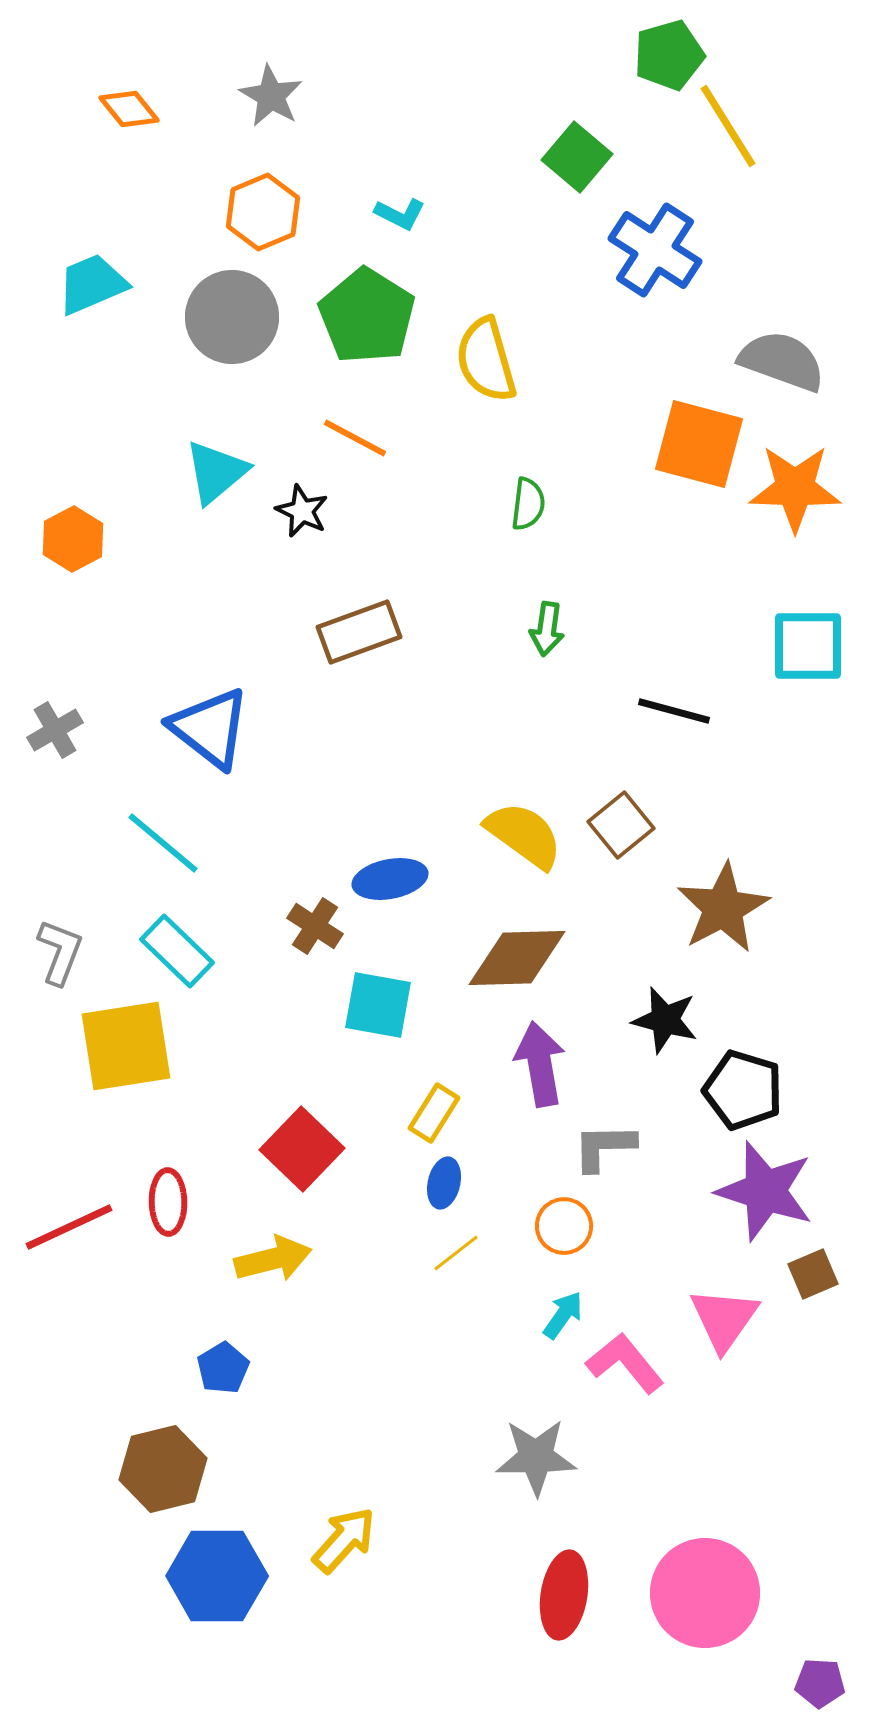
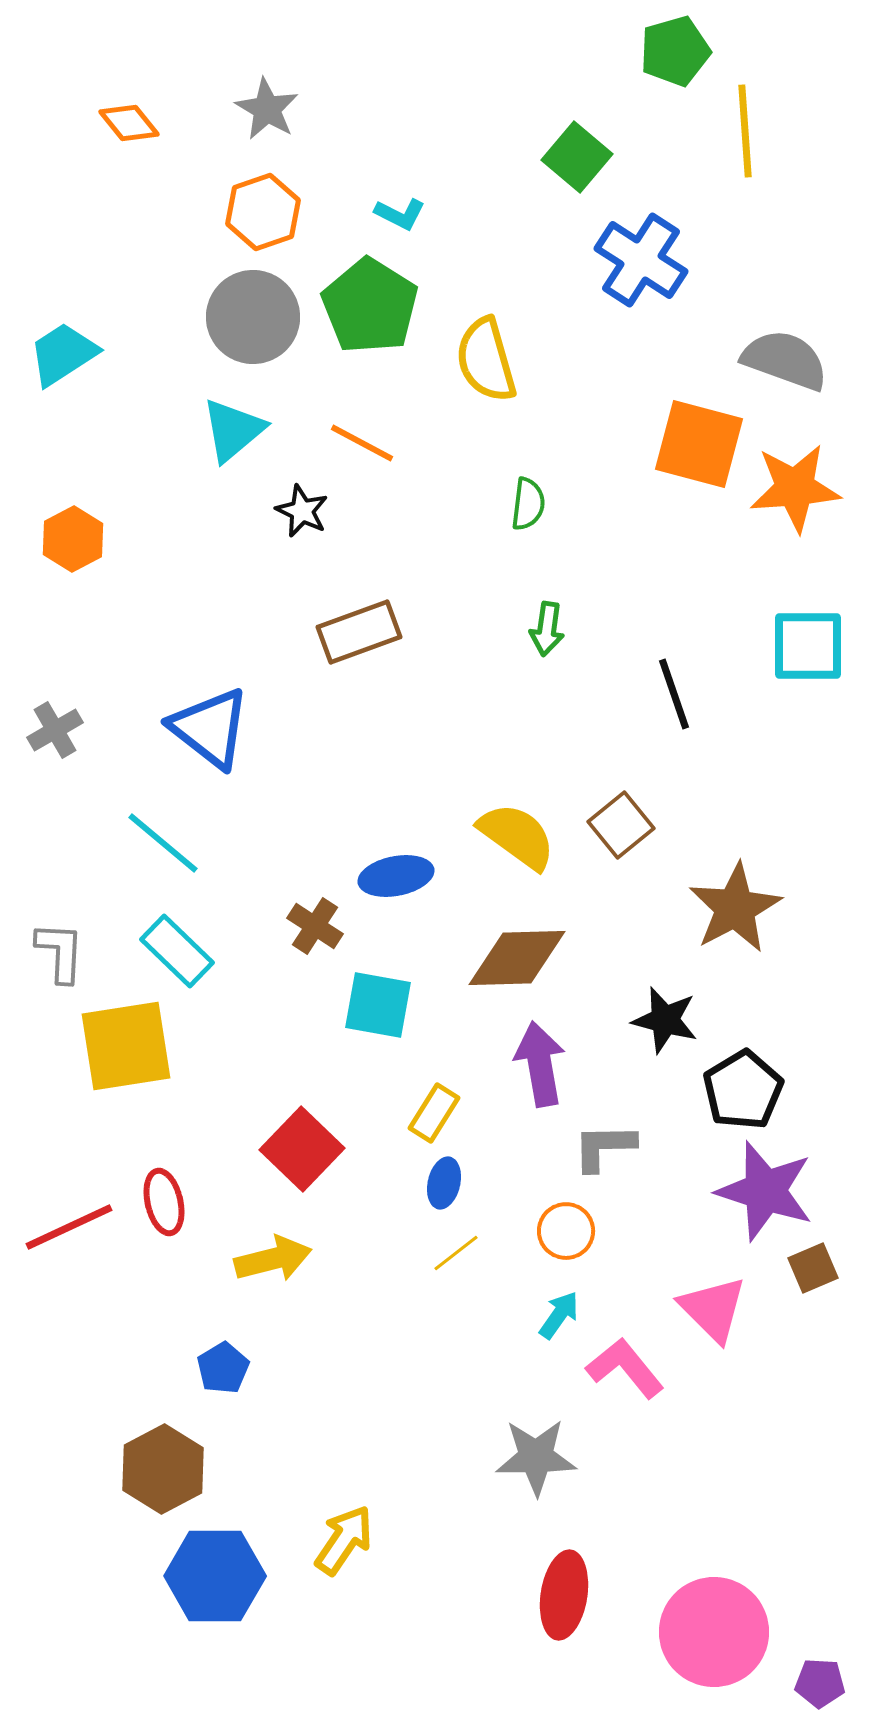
green pentagon at (669, 55): moved 6 px right, 4 px up
gray star at (271, 96): moved 4 px left, 13 px down
orange diamond at (129, 109): moved 14 px down
yellow line at (728, 126): moved 17 px right, 5 px down; rotated 28 degrees clockwise
orange hexagon at (263, 212): rotated 4 degrees clockwise
blue cross at (655, 250): moved 14 px left, 10 px down
cyan trapezoid at (92, 284): moved 29 px left, 70 px down; rotated 10 degrees counterclockwise
green pentagon at (367, 316): moved 3 px right, 10 px up
gray circle at (232, 317): moved 21 px right
gray semicircle at (782, 361): moved 3 px right, 1 px up
orange line at (355, 438): moved 7 px right, 5 px down
cyan triangle at (216, 472): moved 17 px right, 42 px up
orange star at (795, 488): rotated 6 degrees counterclockwise
black line at (674, 711): moved 17 px up; rotated 56 degrees clockwise
yellow semicircle at (524, 835): moved 7 px left, 1 px down
blue ellipse at (390, 879): moved 6 px right, 3 px up
brown star at (723, 908): moved 12 px right
gray L-shape at (60, 952): rotated 18 degrees counterclockwise
black pentagon at (743, 1090): rotated 24 degrees clockwise
red ellipse at (168, 1202): moved 4 px left; rotated 12 degrees counterclockwise
orange circle at (564, 1226): moved 2 px right, 5 px down
brown square at (813, 1274): moved 6 px up
cyan arrow at (563, 1315): moved 4 px left
pink triangle at (724, 1319): moved 11 px left, 10 px up; rotated 20 degrees counterclockwise
pink L-shape at (625, 1363): moved 5 px down
brown hexagon at (163, 1469): rotated 14 degrees counterclockwise
yellow arrow at (344, 1540): rotated 8 degrees counterclockwise
blue hexagon at (217, 1576): moved 2 px left
pink circle at (705, 1593): moved 9 px right, 39 px down
